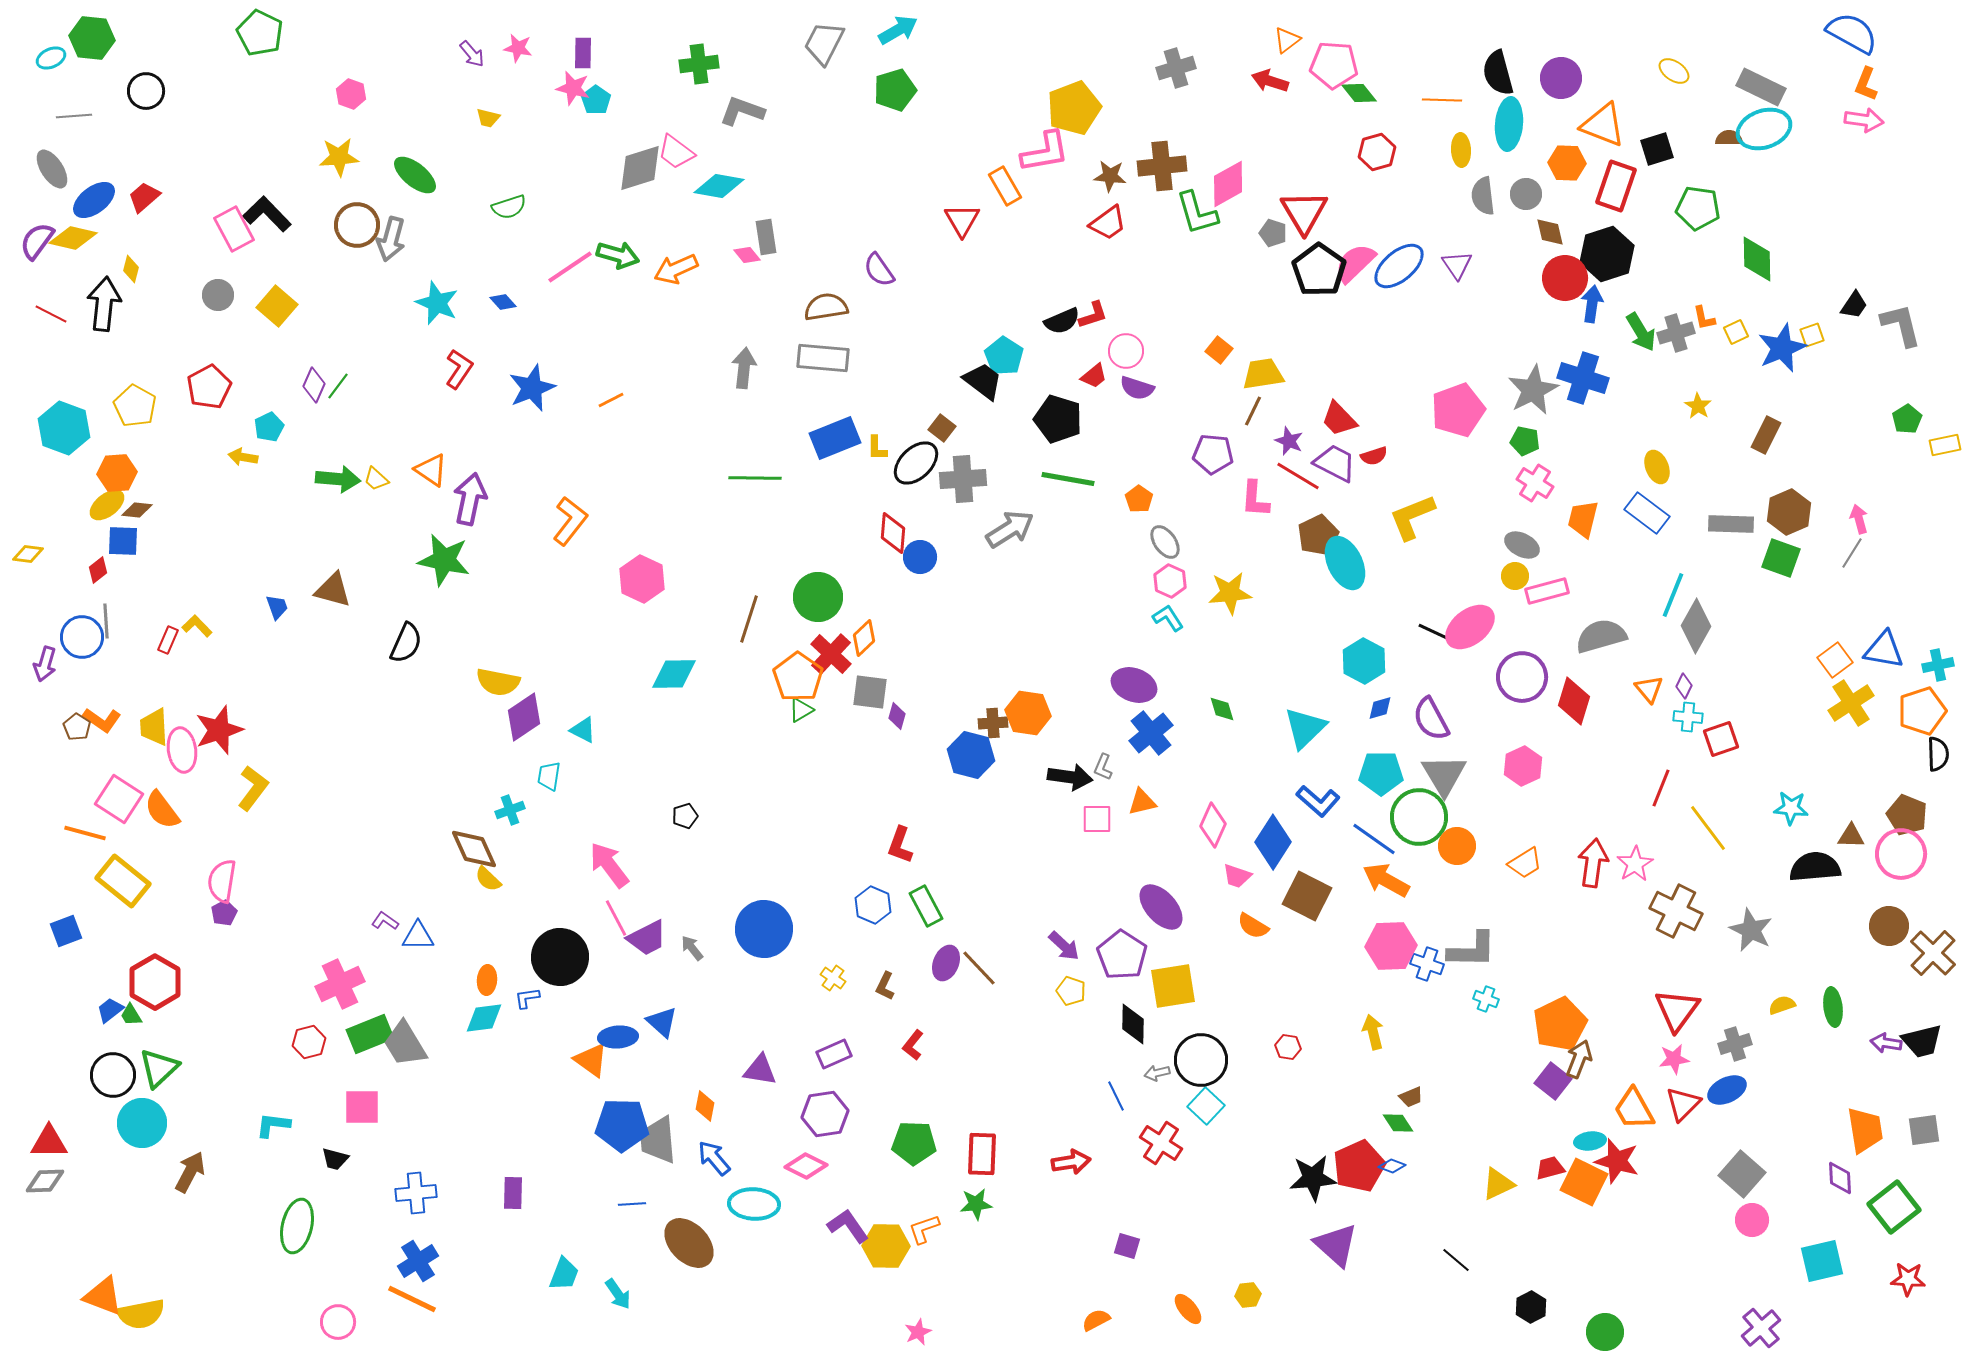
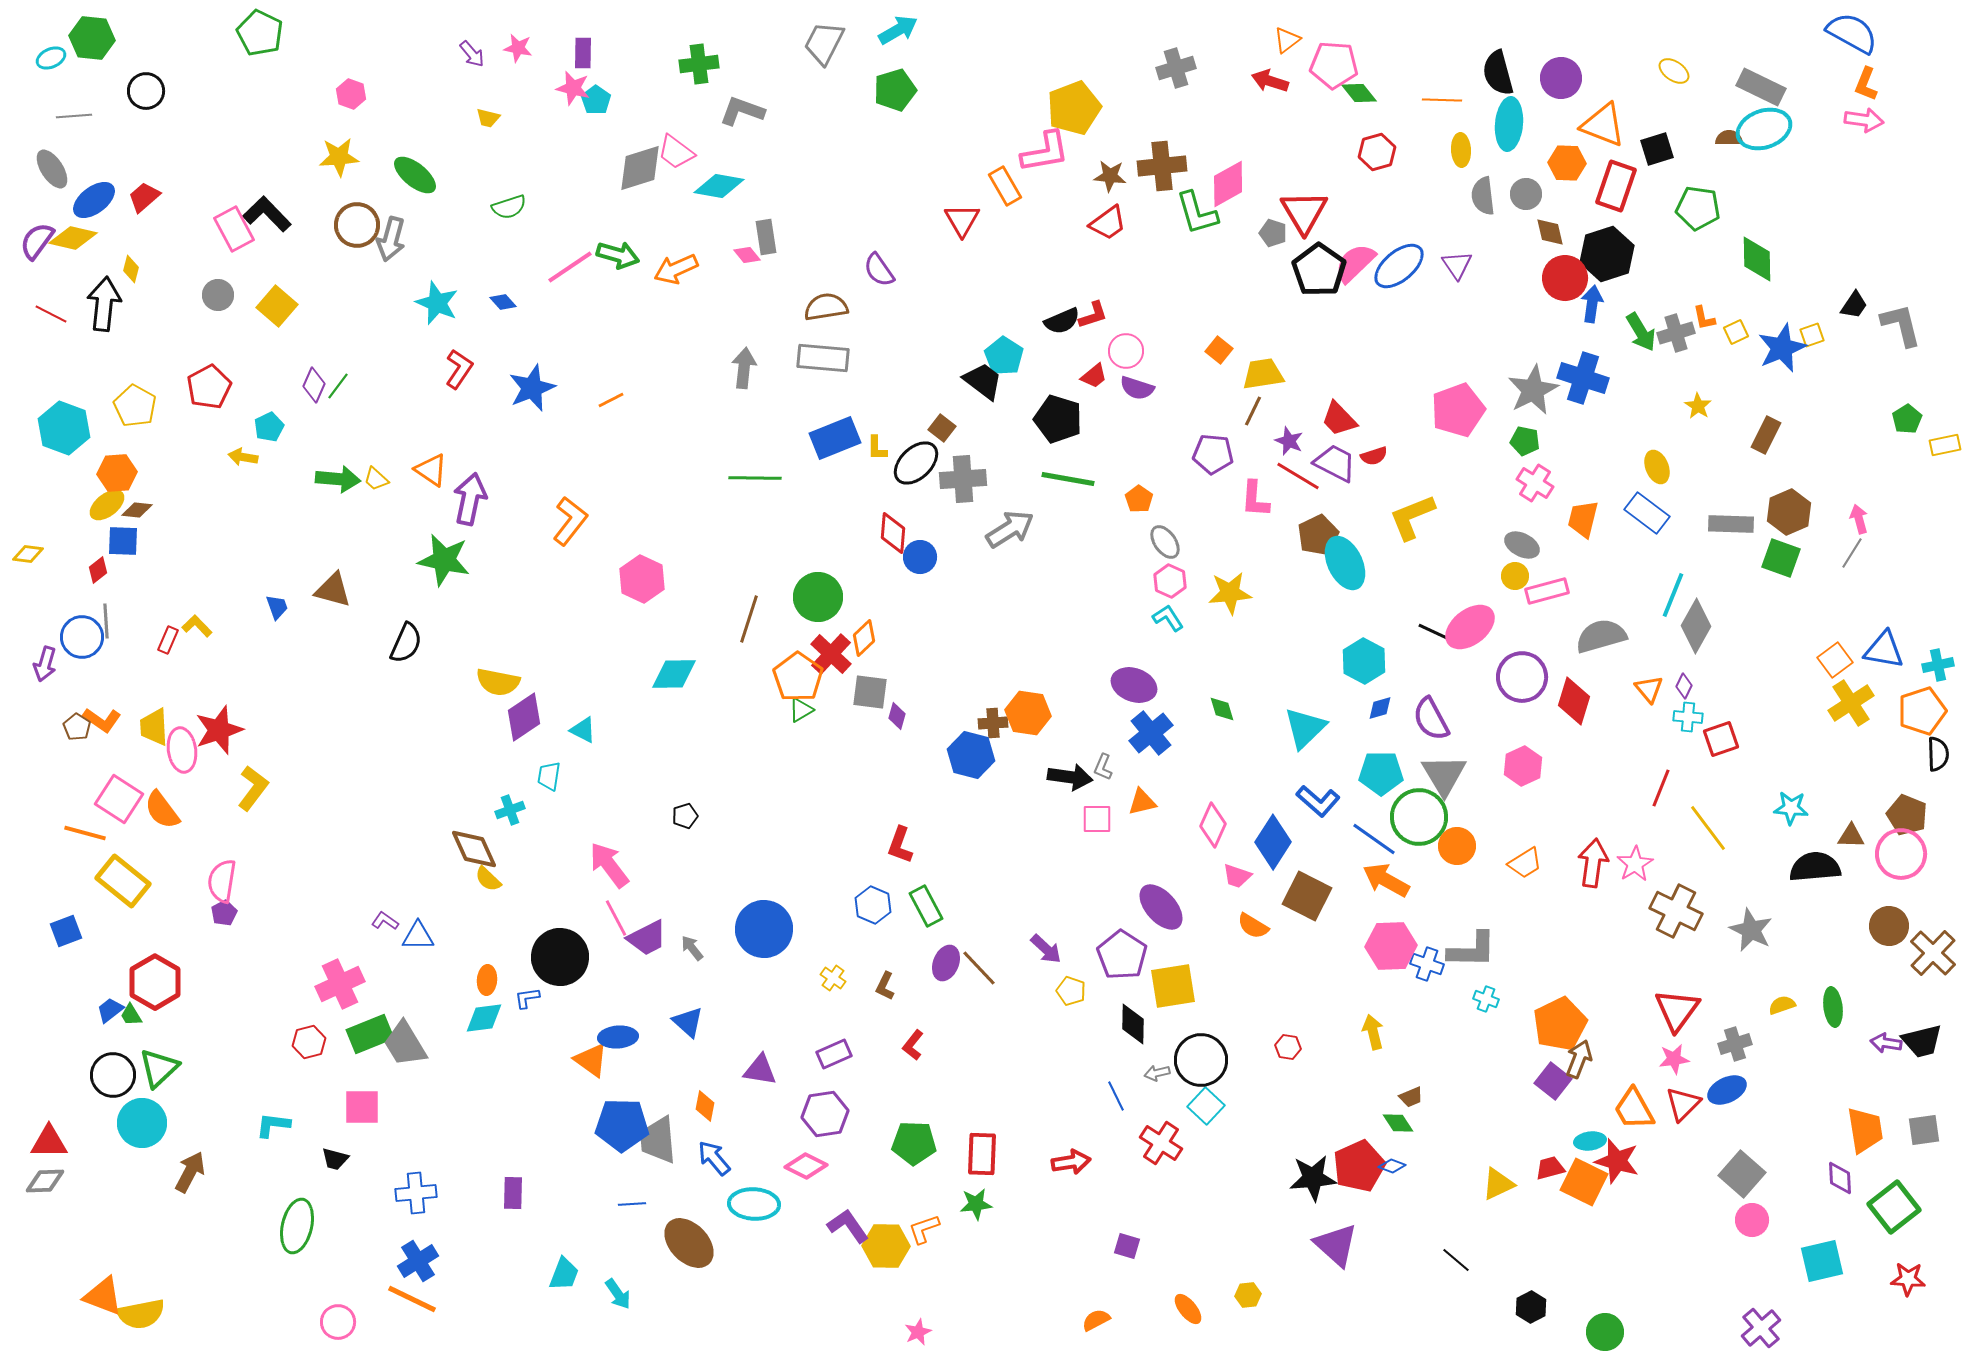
purple arrow at (1064, 946): moved 18 px left, 3 px down
blue triangle at (662, 1022): moved 26 px right
